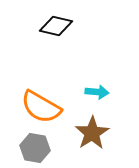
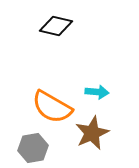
orange semicircle: moved 11 px right
brown star: rotated 8 degrees clockwise
gray hexagon: moved 2 px left; rotated 20 degrees counterclockwise
